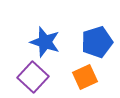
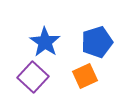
blue star: rotated 16 degrees clockwise
orange square: moved 1 px up
